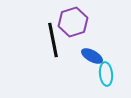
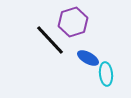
black line: moved 3 px left; rotated 32 degrees counterclockwise
blue ellipse: moved 4 px left, 2 px down
